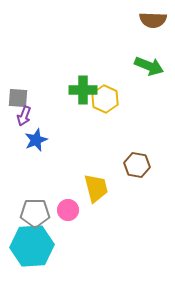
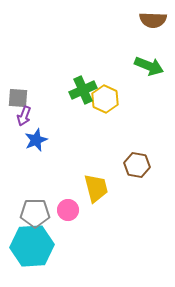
green cross: rotated 24 degrees counterclockwise
